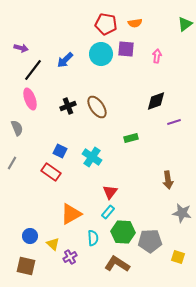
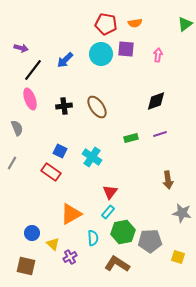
pink arrow: moved 1 px right, 1 px up
black cross: moved 4 px left; rotated 14 degrees clockwise
purple line: moved 14 px left, 12 px down
green hexagon: rotated 15 degrees counterclockwise
blue circle: moved 2 px right, 3 px up
